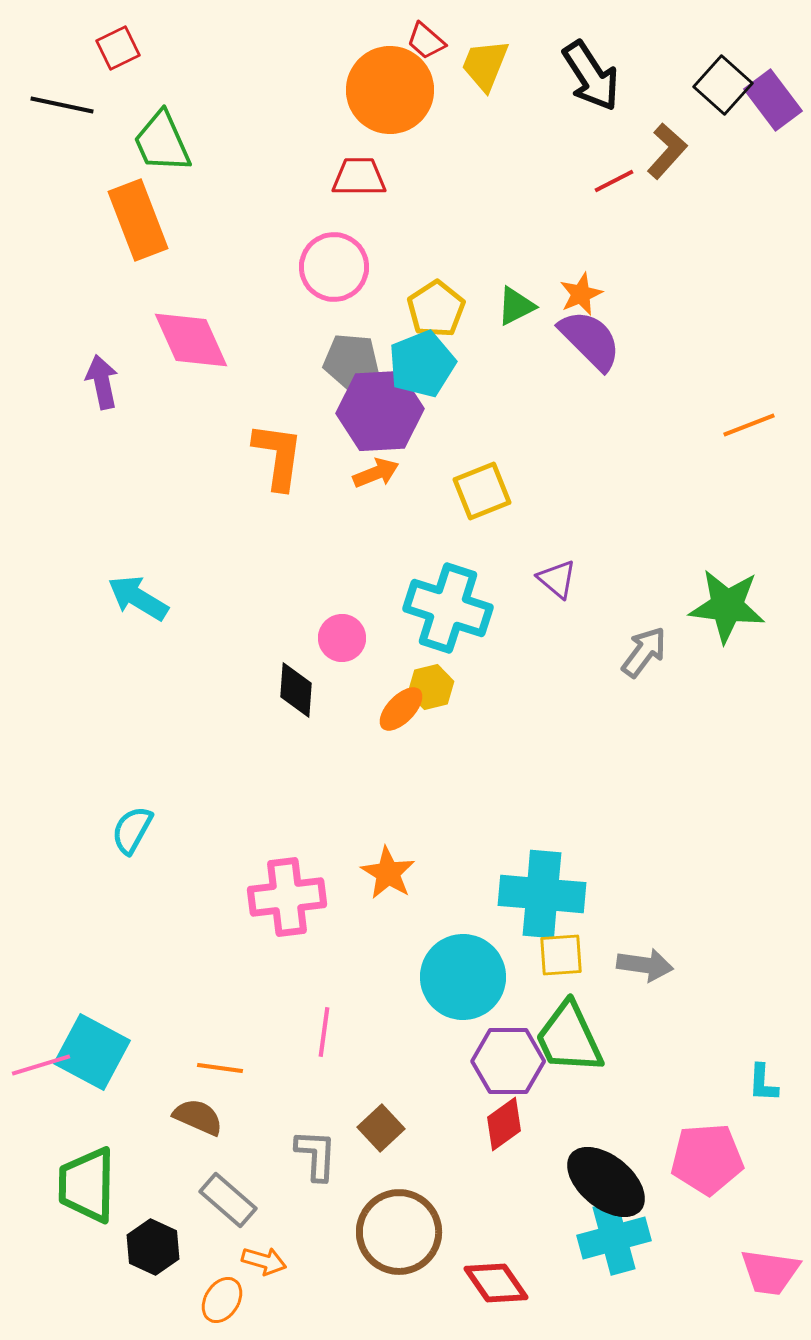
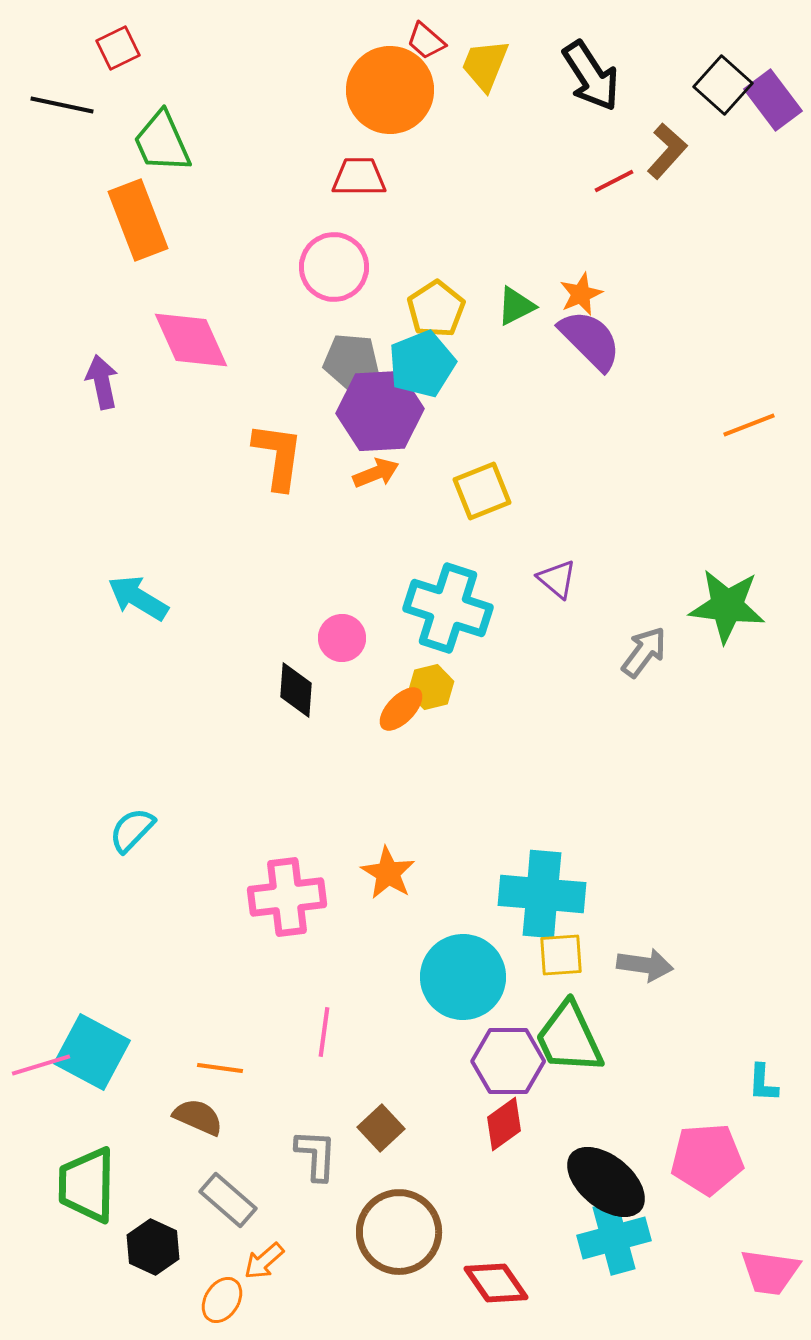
cyan semicircle at (132, 830): rotated 15 degrees clockwise
orange arrow at (264, 1261): rotated 123 degrees clockwise
